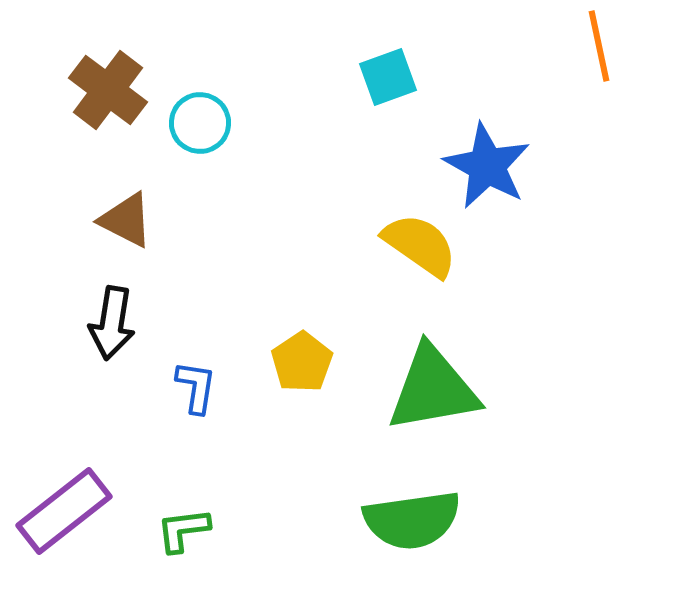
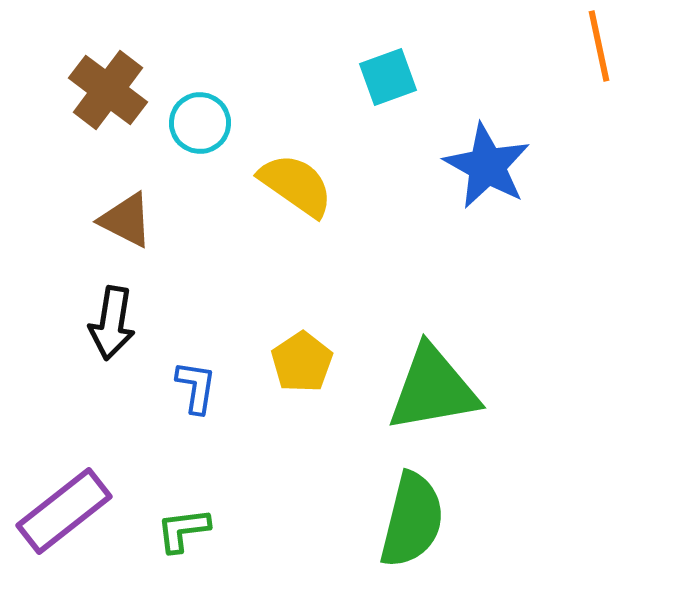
yellow semicircle: moved 124 px left, 60 px up
green semicircle: rotated 68 degrees counterclockwise
